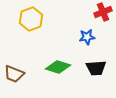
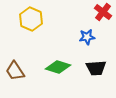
red cross: rotated 30 degrees counterclockwise
yellow hexagon: rotated 15 degrees counterclockwise
brown trapezoid: moved 1 px right, 3 px up; rotated 35 degrees clockwise
